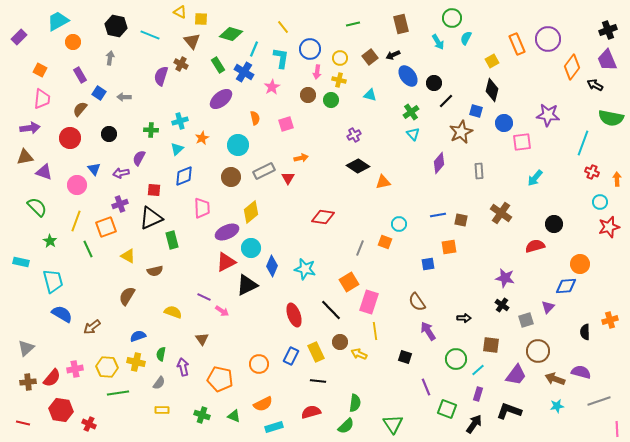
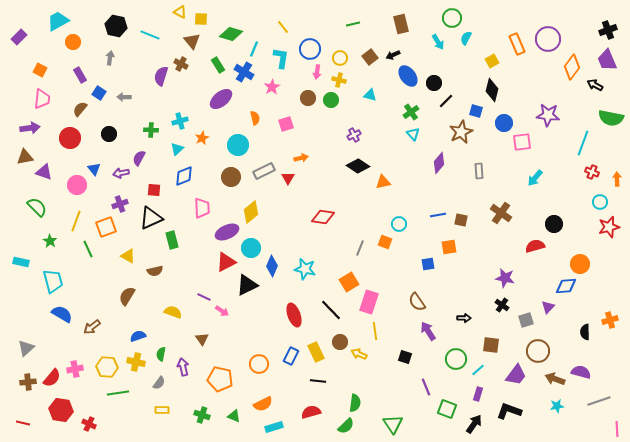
brown circle at (308, 95): moved 3 px down
